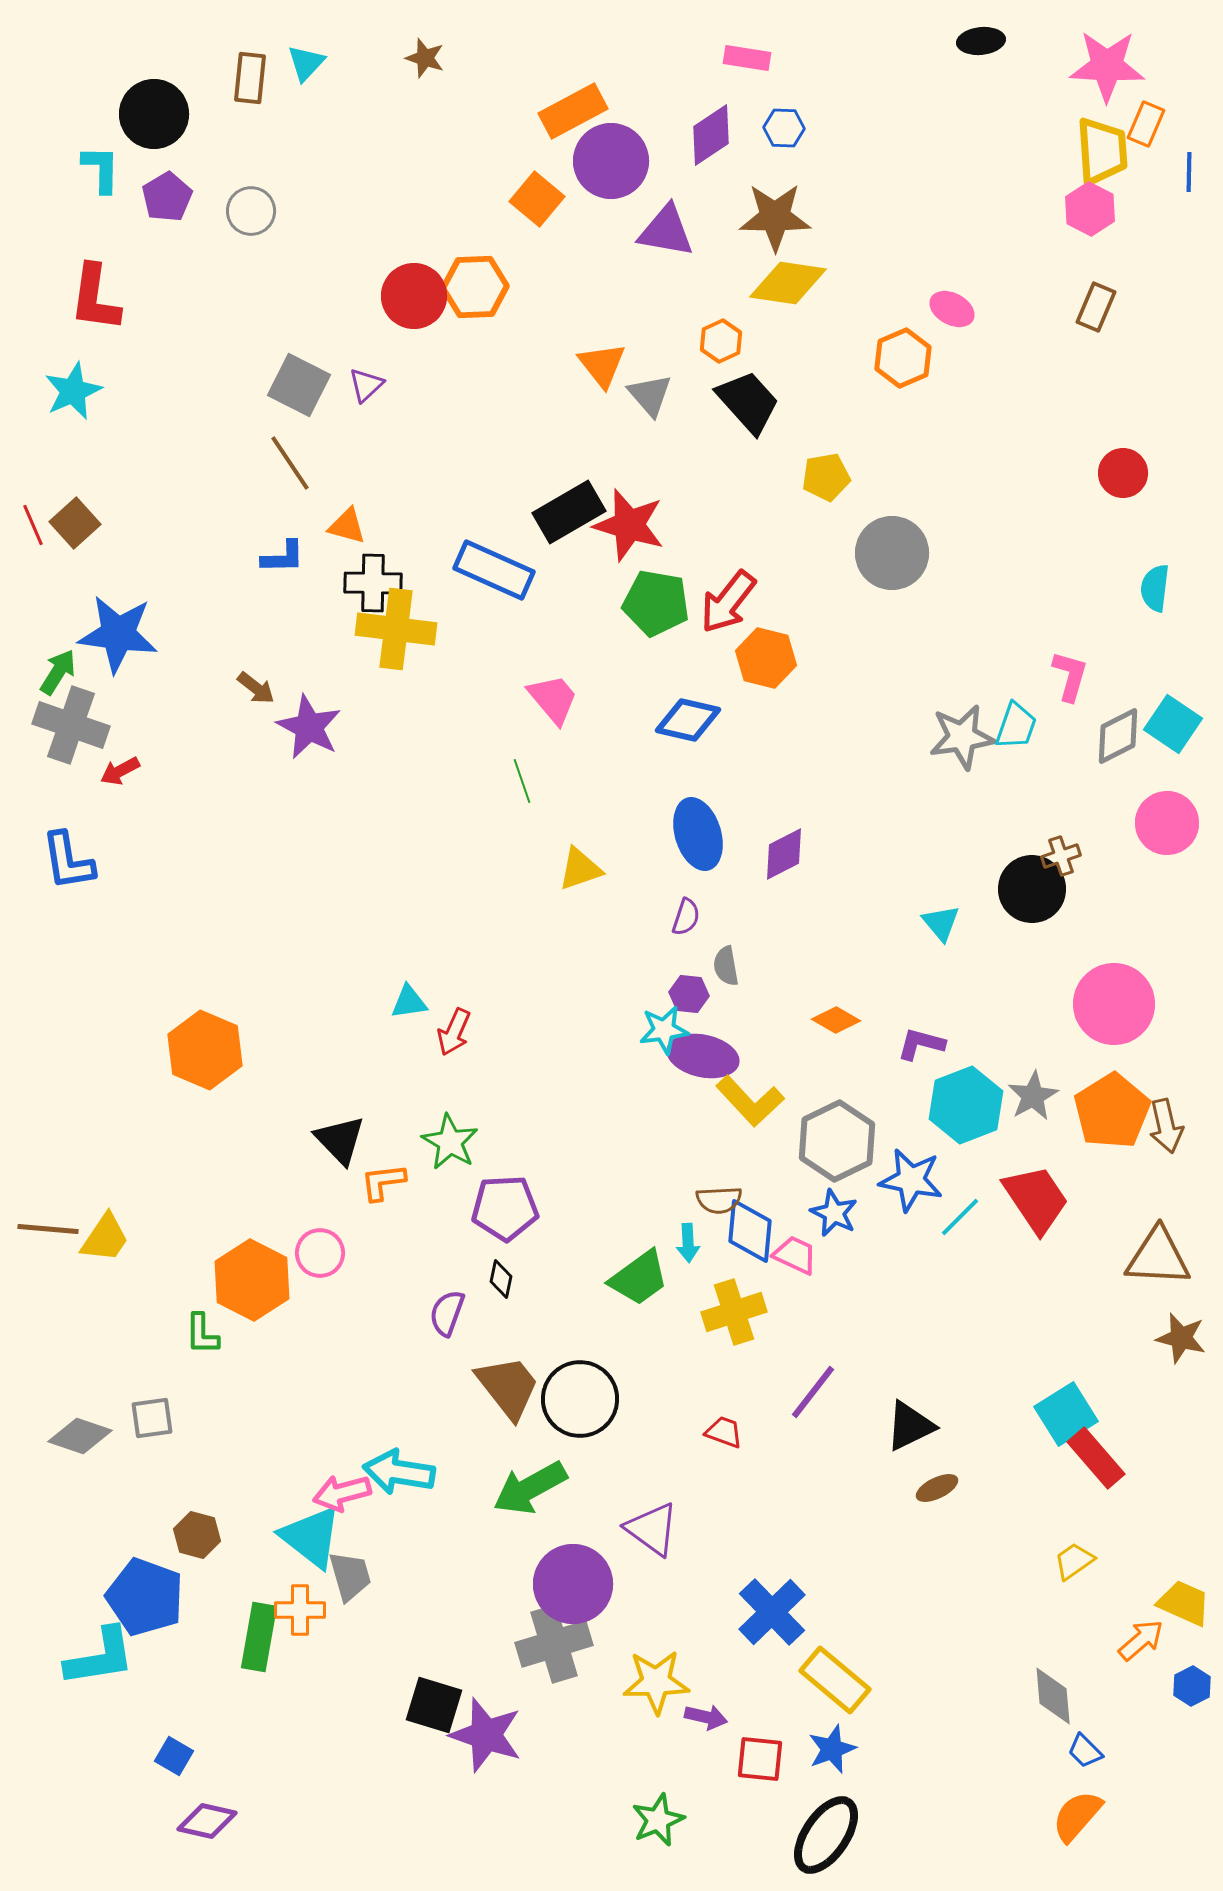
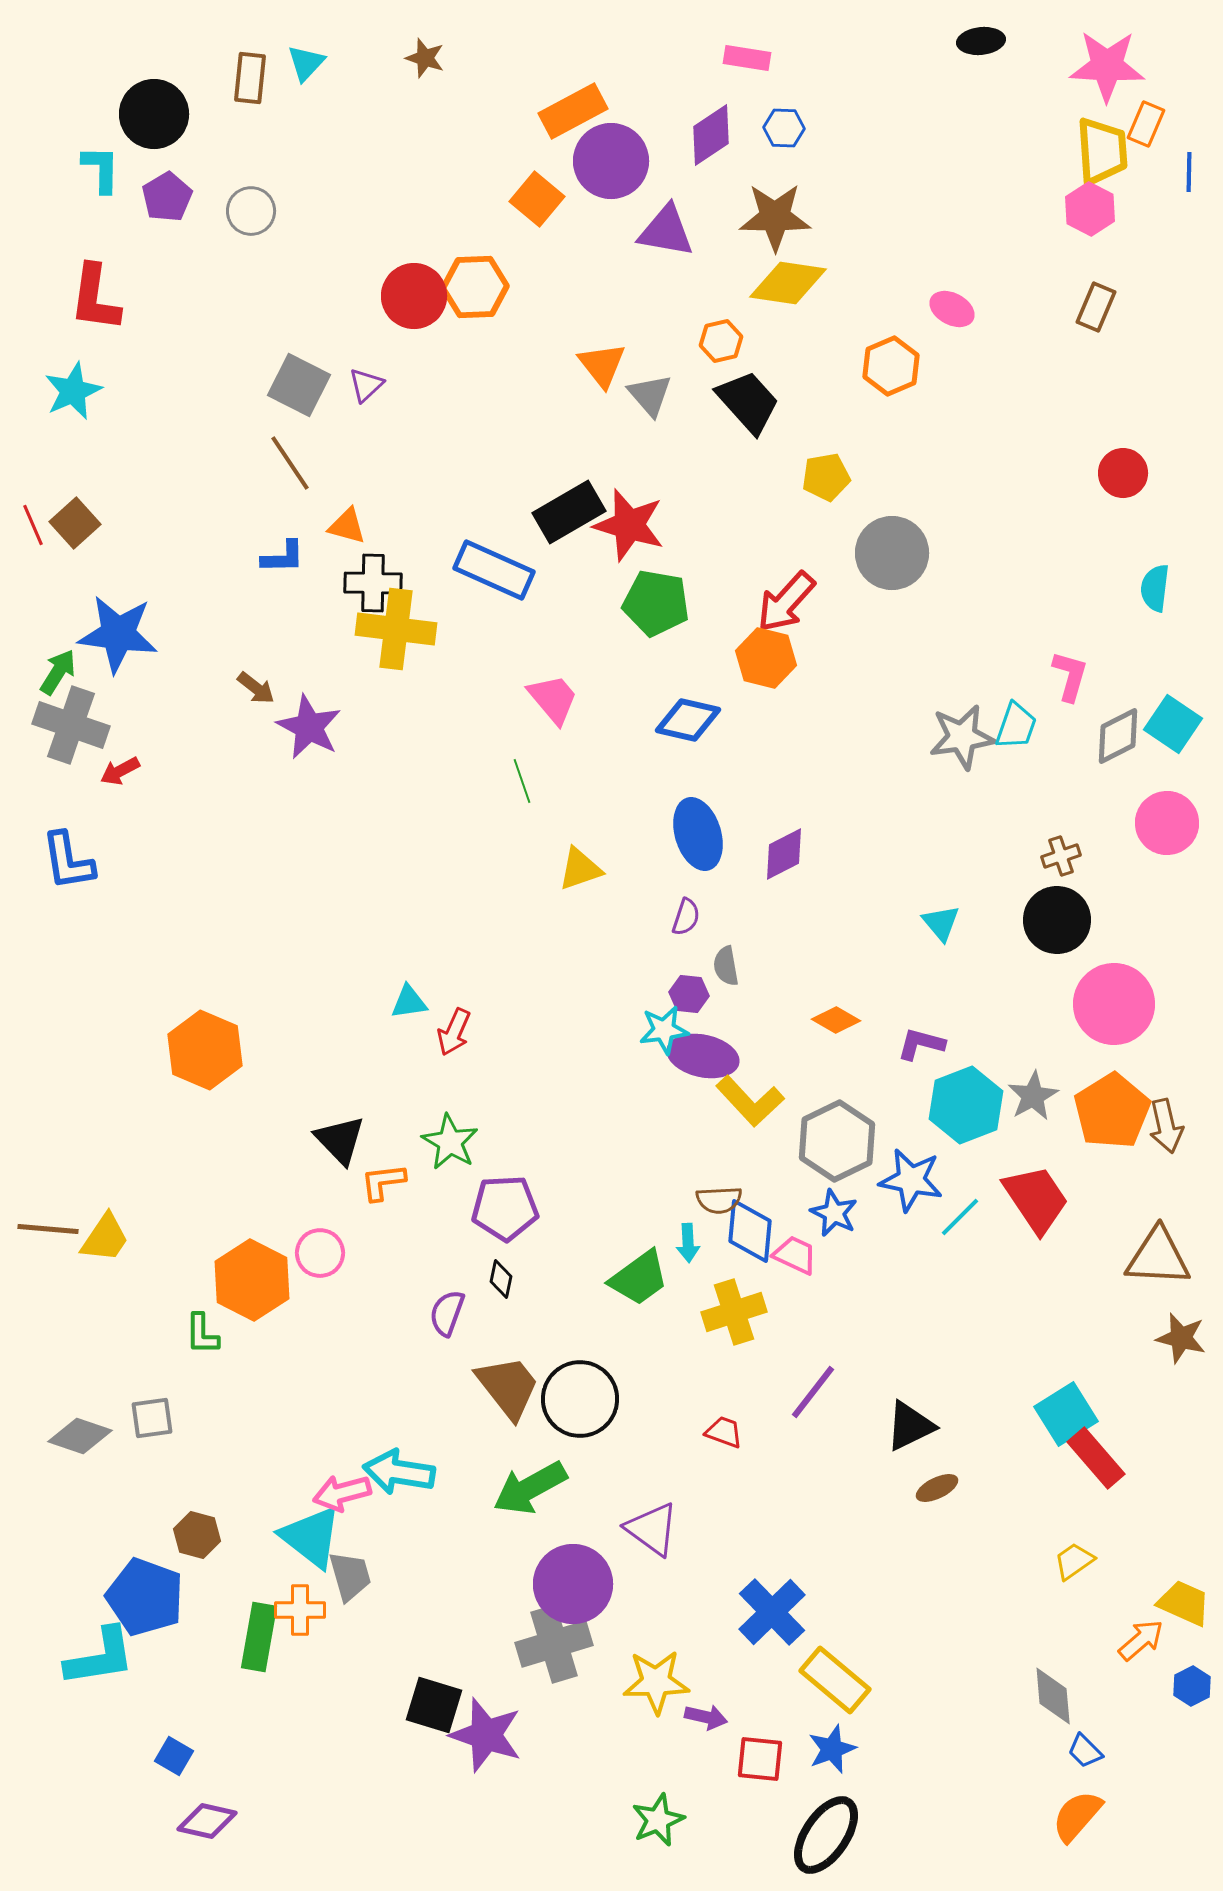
orange hexagon at (721, 341): rotated 12 degrees clockwise
orange hexagon at (903, 358): moved 12 px left, 8 px down
red arrow at (728, 602): moved 58 px right; rotated 4 degrees clockwise
black circle at (1032, 889): moved 25 px right, 31 px down
